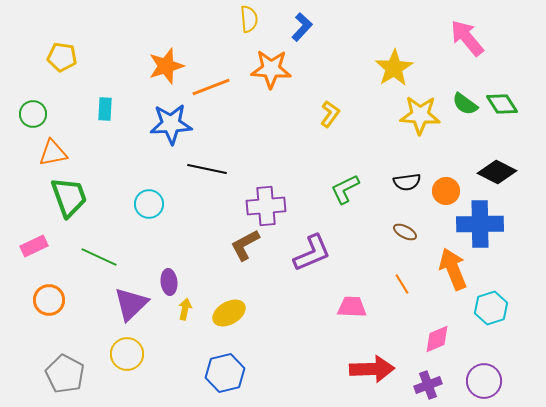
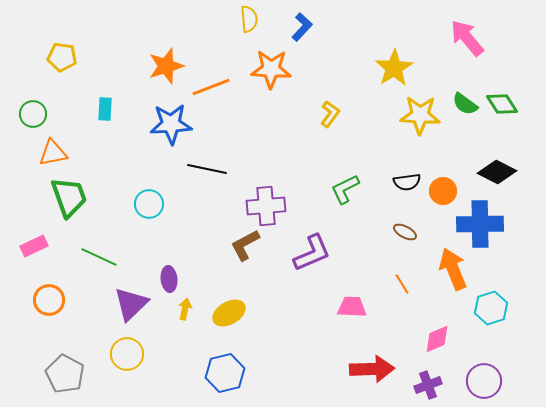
orange circle at (446, 191): moved 3 px left
purple ellipse at (169, 282): moved 3 px up
